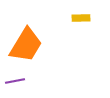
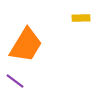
purple line: rotated 48 degrees clockwise
